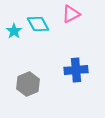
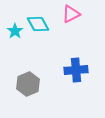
cyan star: moved 1 px right
